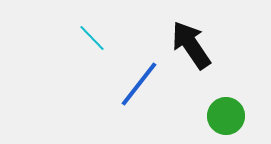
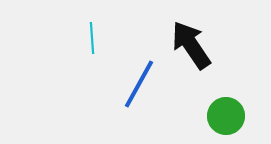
cyan line: rotated 40 degrees clockwise
blue line: rotated 9 degrees counterclockwise
